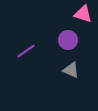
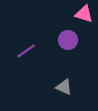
pink triangle: moved 1 px right
gray triangle: moved 7 px left, 17 px down
